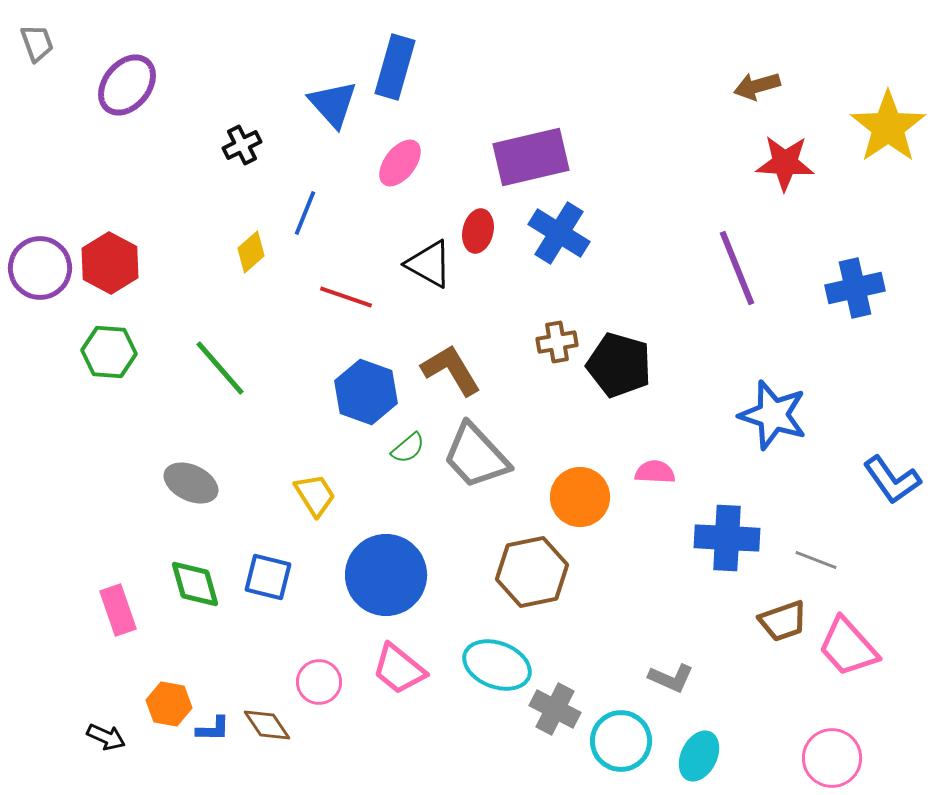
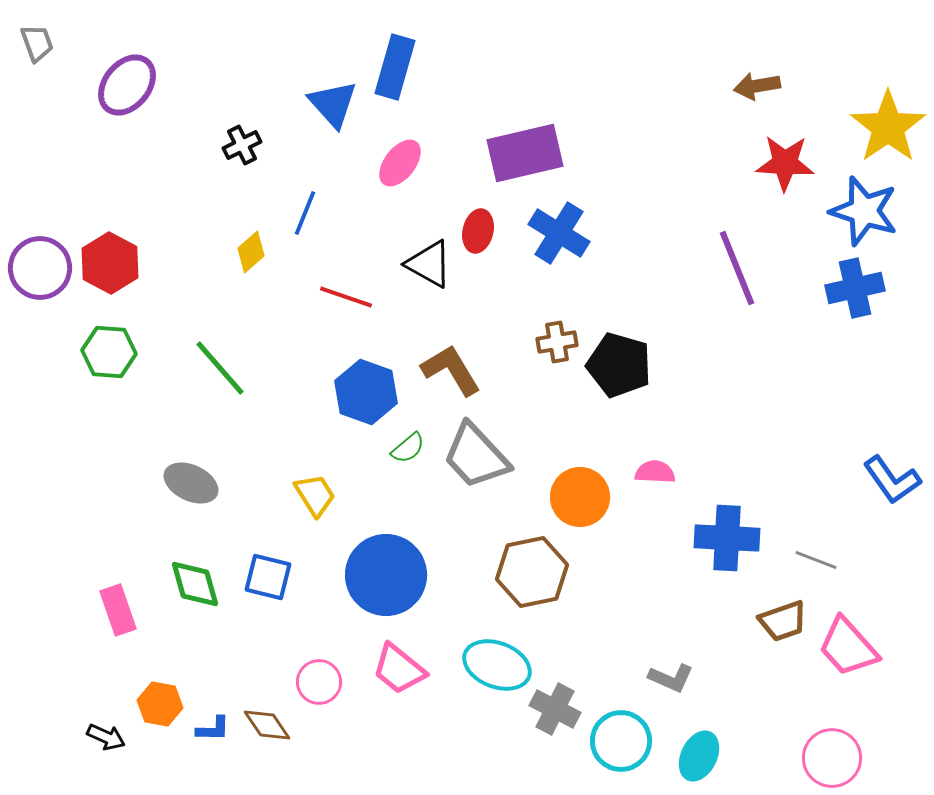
brown arrow at (757, 86): rotated 6 degrees clockwise
purple rectangle at (531, 157): moved 6 px left, 4 px up
blue star at (773, 415): moved 91 px right, 204 px up
orange hexagon at (169, 704): moved 9 px left
